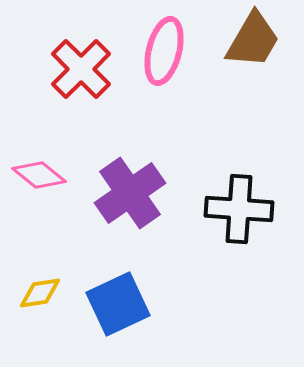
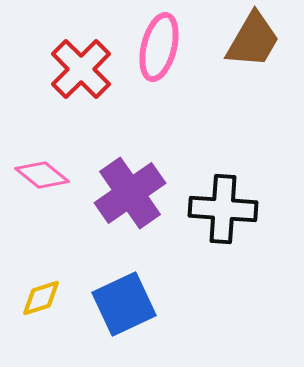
pink ellipse: moved 5 px left, 4 px up
pink diamond: moved 3 px right
black cross: moved 16 px left
yellow diamond: moved 1 px right, 5 px down; rotated 9 degrees counterclockwise
blue square: moved 6 px right
